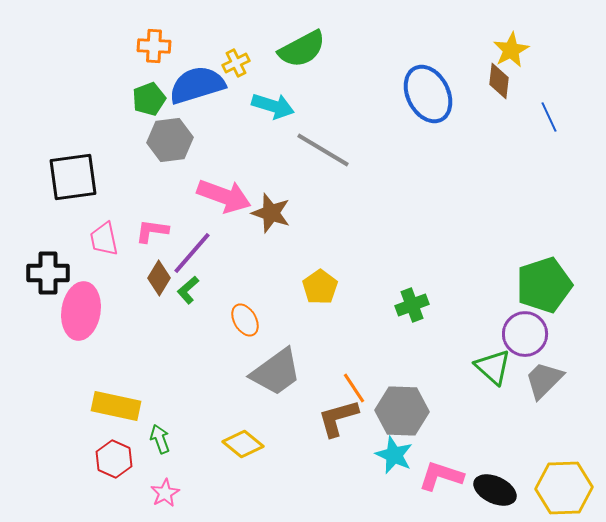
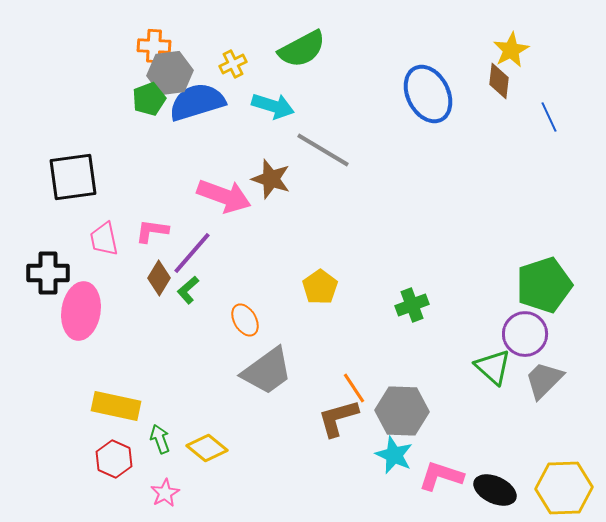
yellow cross at (236, 63): moved 3 px left, 1 px down
blue semicircle at (197, 85): moved 17 px down
gray hexagon at (170, 140): moved 67 px up
brown star at (271, 213): moved 34 px up
gray trapezoid at (276, 372): moved 9 px left, 1 px up
yellow diamond at (243, 444): moved 36 px left, 4 px down
